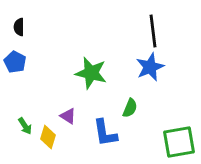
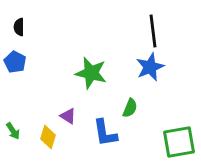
green arrow: moved 12 px left, 5 px down
